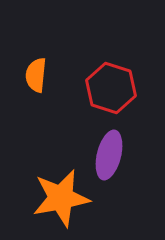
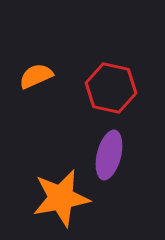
orange semicircle: moved 1 px down; rotated 60 degrees clockwise
red hexagon: rotated 6 degrees counterclockwise
